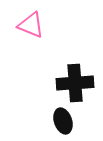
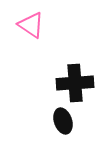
pink triangle: rotated 12 degrees clockwise
